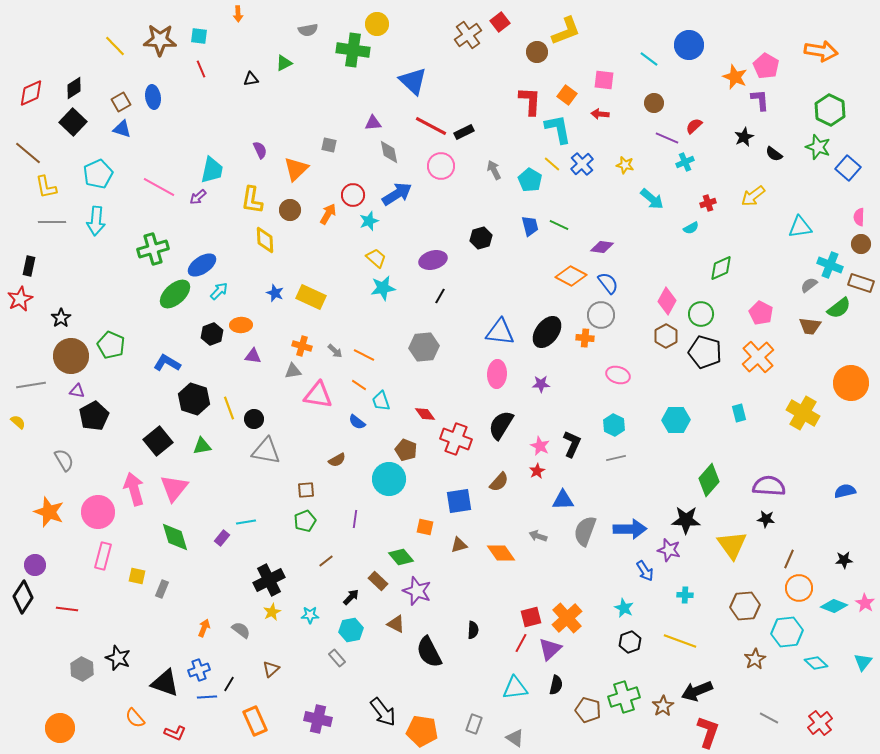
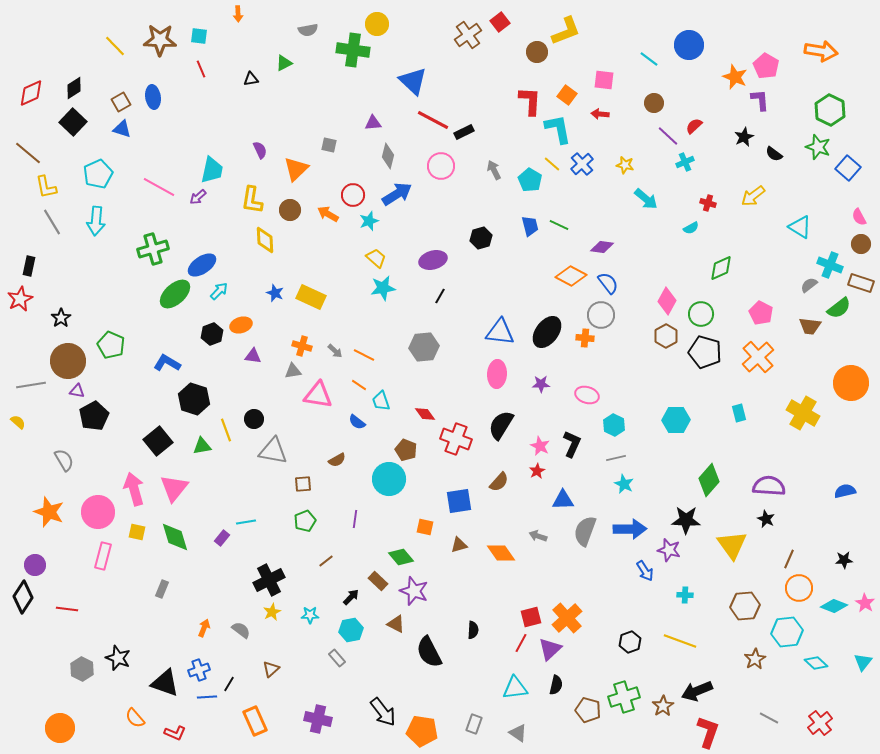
red line at (431, 126): moved 2 px right, 6 px up
purple line at (667, 138): moved 1 px right, 2 px up; rotated 20 degrees clockwise
gray diamond at (389, 152): moved 1 px left, 4 px down; rotated 25 degrees clockwise
cyan arrow at (652, 199): moved 6 px left
red cross at (708, 203): rotated 35 degrees clockwise
orange arrow at (328, 214): rotated 90 degrees counterclockwise
pink semicircle at (859, 217): rotated 30 degrees counterclockwise
gray line at (52, 222): rotated 60 degrees clockwise
cyan triangle at (800, 227): rotated 40 degrees clockwise
orange ellipse at (241, 325): rotated 15 degrees counterclockwise
brown circle at (71, 356): moved 3 px left, 5 px down
pink ellipse at (618, 375): moved 31 px left, 20 px down
yellow line at (229, 408): moved 3 px left, 22 px down
gray triangle at (266, 451): moved 7 px right
brown square at (306, 490): moved 3 px left, 6 px up
black star at (766, 519): rotated 18 degrees clockwise
yellow square at (137, 576): moved 44 px up
purple star at (417, 591): moved 3 px left
cyan star at (624, 608): moved 124 px up
gray triangle at (515, 738): moved 3 px right, 5 px up
